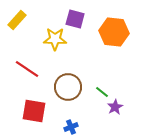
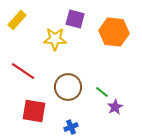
red line: moved 4 px left, 2 px down
